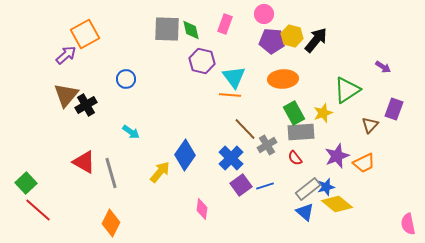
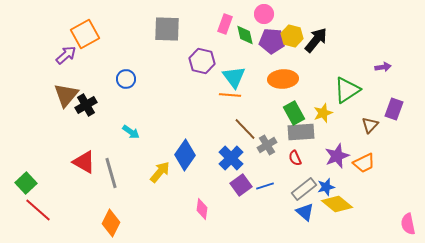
green diamond at (191, 30): moved 54 px right, 5 px down
purple arrow at (383, 67): rotated 42 degrees counterclockwise
red semicircle at (295, 158): rotated 14 degrees clockwise
gray rectangle at (308, 189): moved 4 px left
